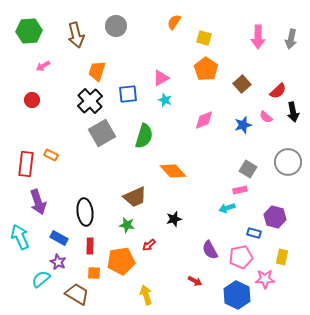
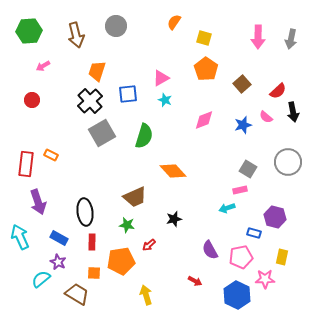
red rectangle at (90, 246): moved 2 px right, 4 px up
